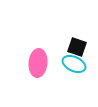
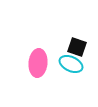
cyan ellipse: moved 3 px left
